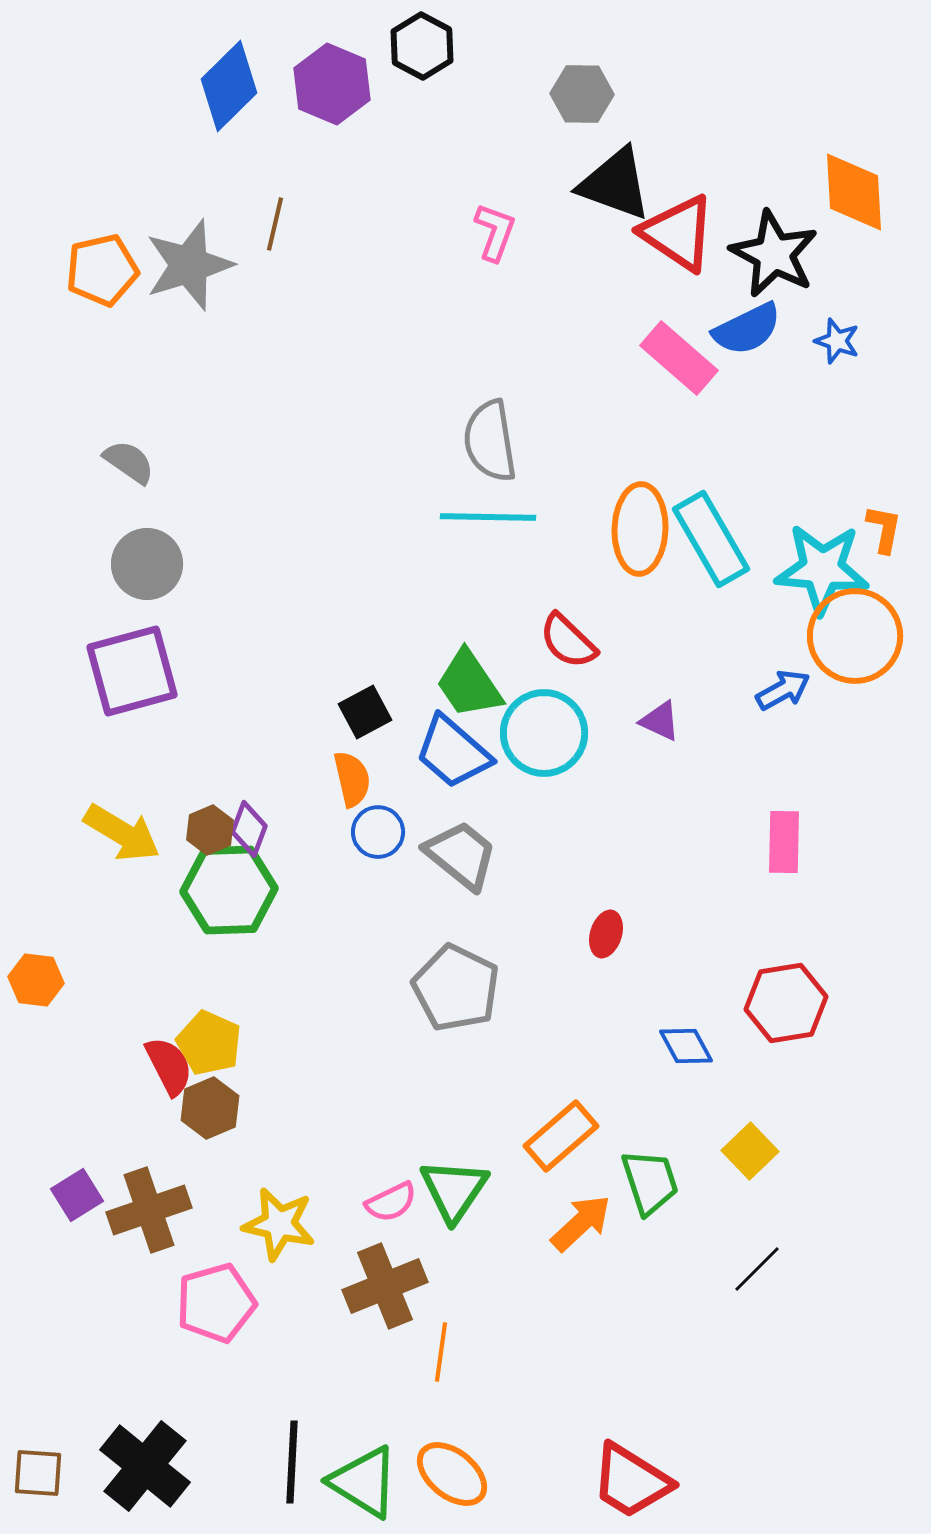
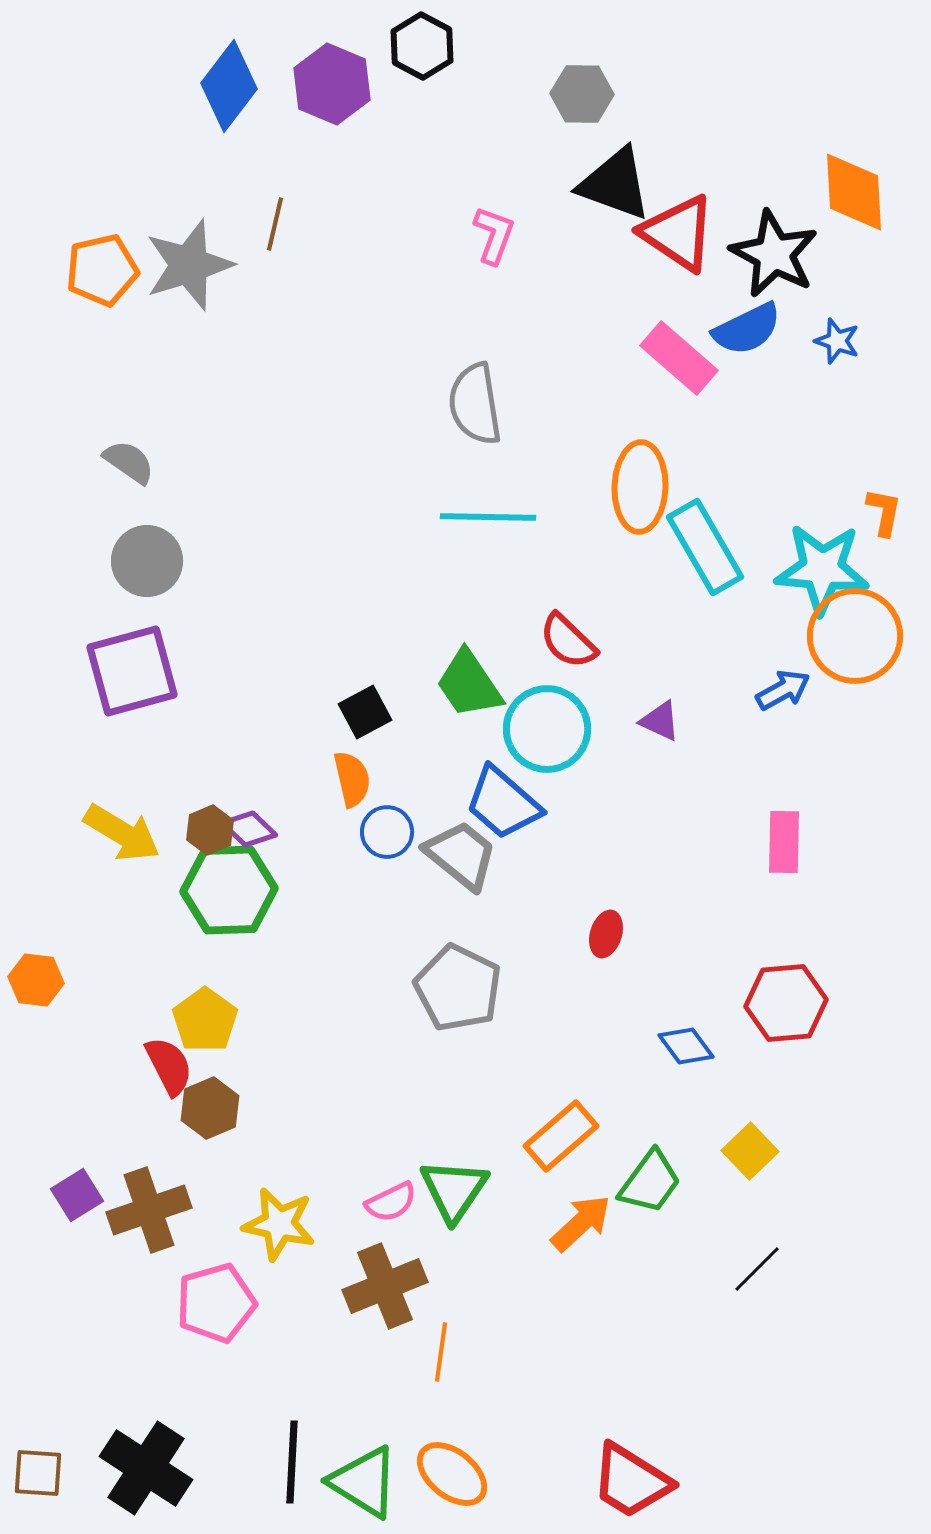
blue diamond at (229, 86): rotated 8 degrees counterclockwise
pink L-shape at (495, 232): moved 1 px left, 3 px down
gray semicircle at (490, 441): moved 15 px left, 37 px up
orange ellipse at (640, 529): moved 42 px up
orange L-shape at (884, 529): moved 17 px up
cyan rectangle at (711, 539): moved 6 px left, 8 px down
gray circle at (147, 564): moved 3 px up
cyan circle at (544, 733): moved 3 px right, 4 px up
blue trapezoid at (453, 752): moved 50 px right, 51 px down
purple diamond at (249, 829): rotated 66 degrees counterclockwise
blue circle at (378, 832): moved 9 px right
gray pentagon at (456, 988): moved 2 px right
red hexagon at (786, 1003): rotated 4 degrees clockwise
yellow pentagon at (209, 1043): moved 4 px left, 23 px up; rotated 12 degrees clockwise
blue diamond at (686, 1046): rotated 8 degrees counterclockwise
green trapezoid at (650, 1182): rotated 54 degrees clockwise
black cross at (145, 1466): moved 1 px right, 2 px down; rotated 6 degrees counterclockwise
